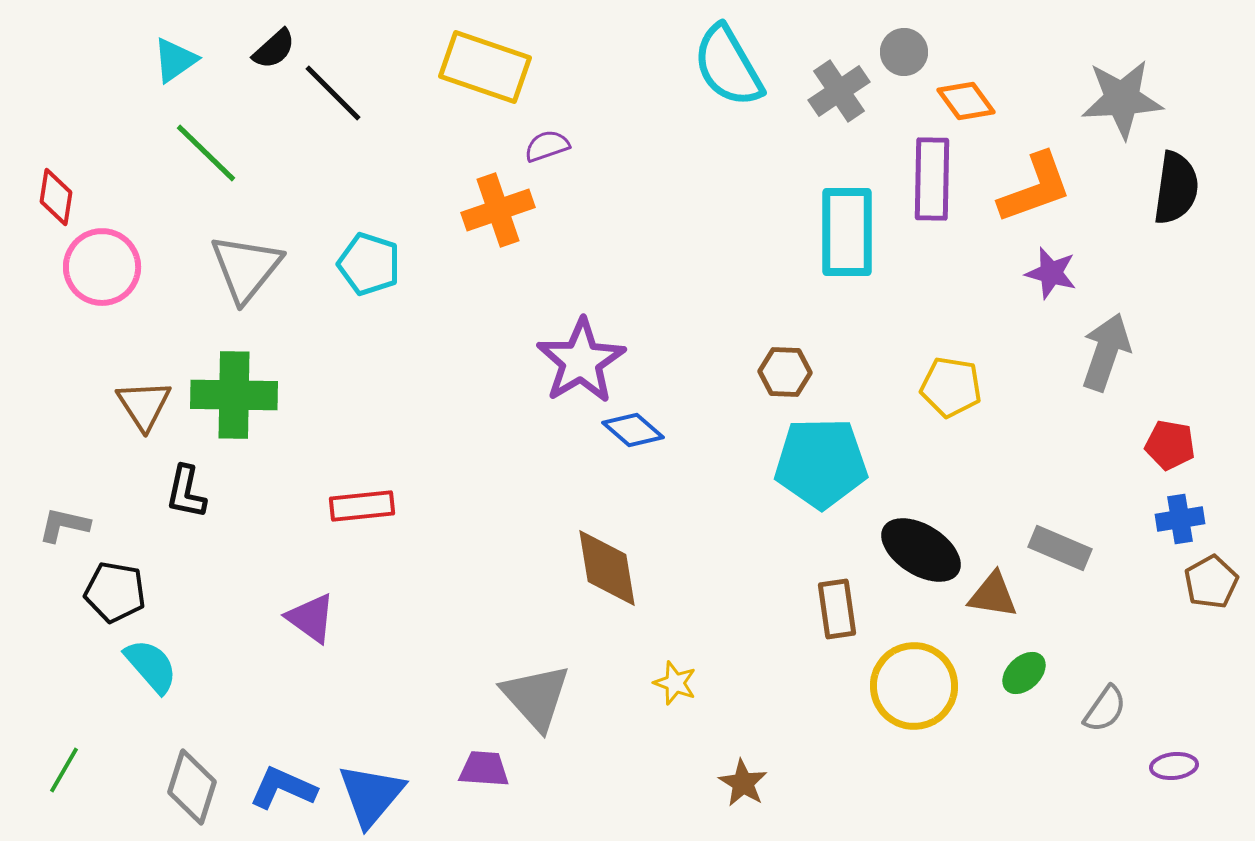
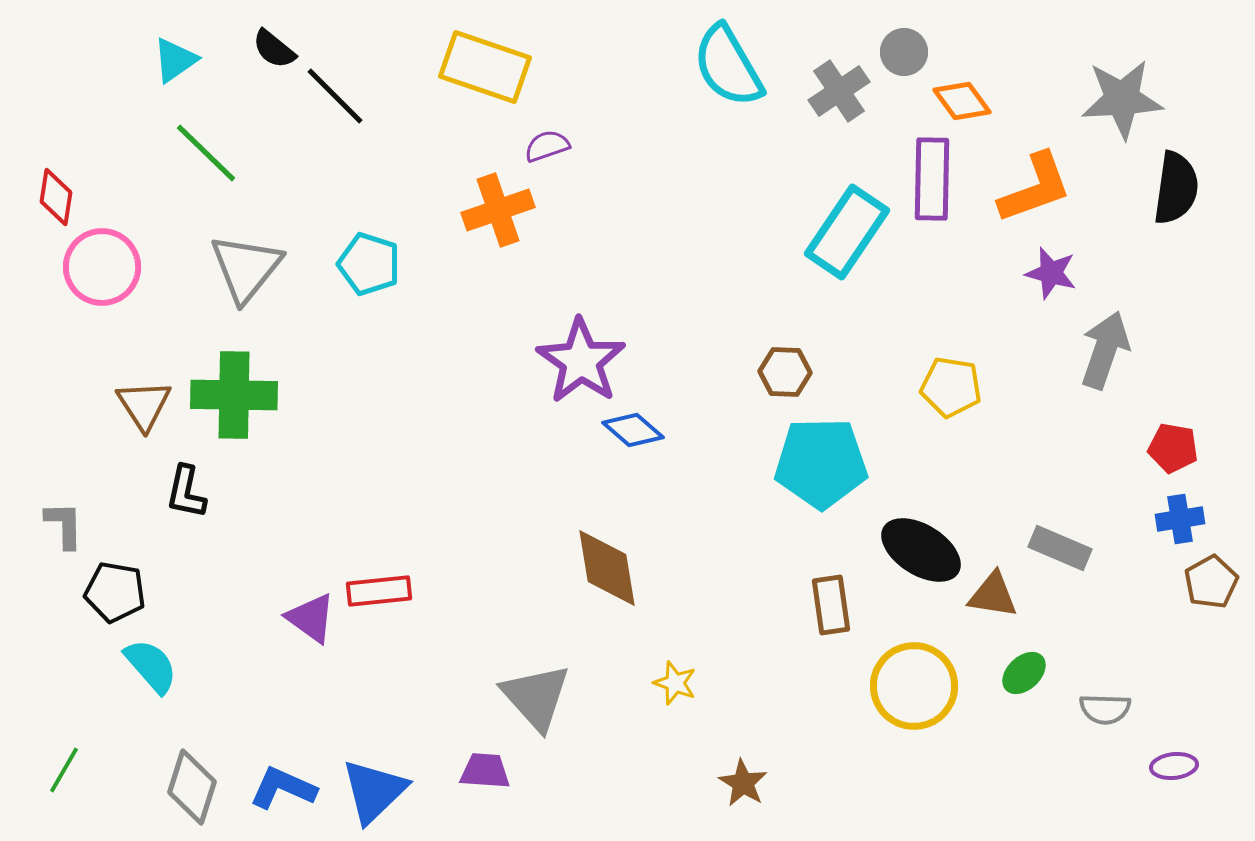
black semicircle at (274, 49): rotated 81 degrees clockwise
black line at (333, 93): moved 2 px right, 3 px down
orange diamond at (966, 101): moved 4 px left
cyan rectangle at (847, 232): rotated 34 degrees clockwise
gray arrow at (1106, 352): moved 1 px left, 2 px up
purple star at (581, 361): rotated 6 degrees counterclockwise
red pentagon at (1170, 445): moved 3 px right, 3 px down
red rectangle at (362, 506): moved 17 px right, 85 px down
gray L-shape at (64, 525): rotated 76 degrees clockwise
brown rectangle at (837, 609): moved 6 px left, 4 px up
gray semicircle at (1105, 709): rotated 57 degrees clockwise
purple trapezoid at (484, 769): moved 1 px right, 2 px down
blue triangle at (371, 795): moved 3 px right, 4 px up; rotated 6 degrees clockwise
